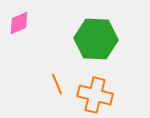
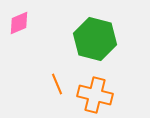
green hexagon: moved 1 px left; rotated 12 degrees clockwise
